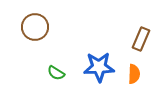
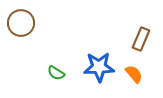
brown circle: moved 14 px left, 4 px up
orange semicircle: rotated 42 degrees counterclockwise
